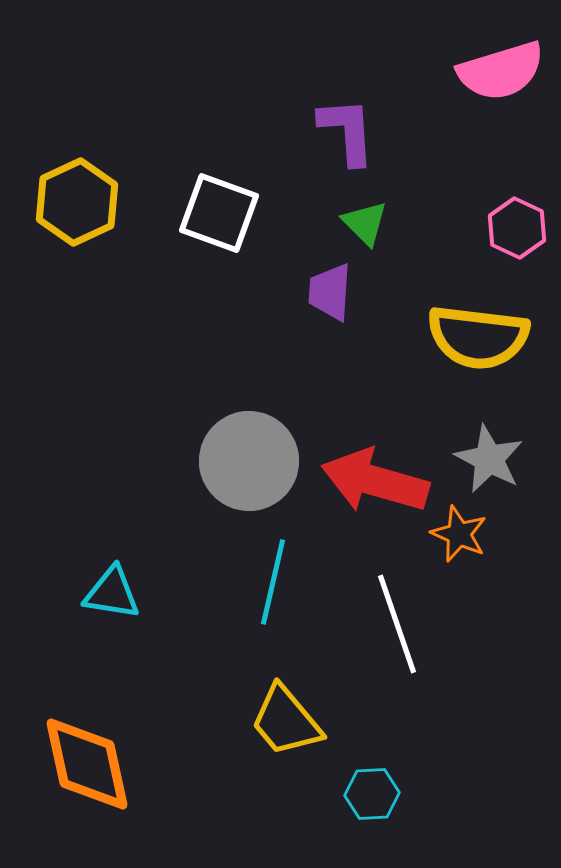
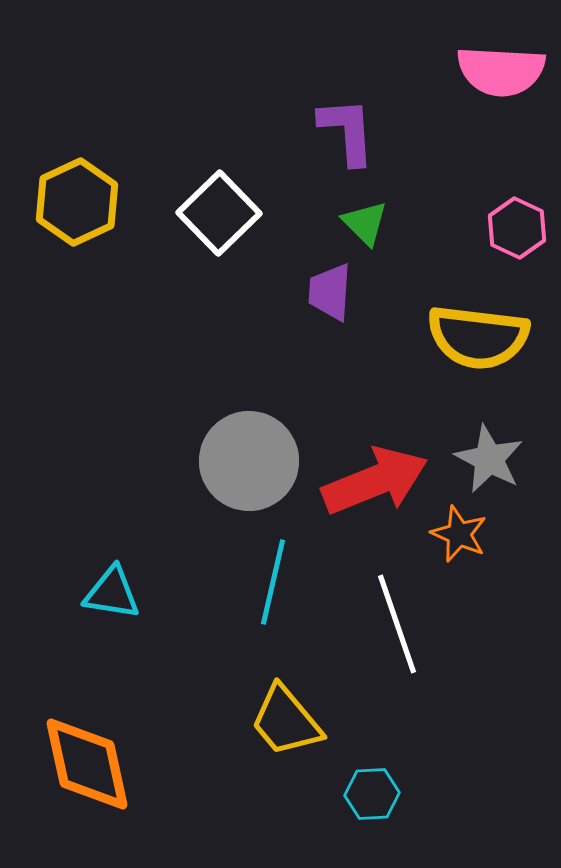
pink semicircle: rotated 20 degrees clockwise
white square: rotated 26 degrees clockwise
red arrow: rotated 142 degrees clockwise
